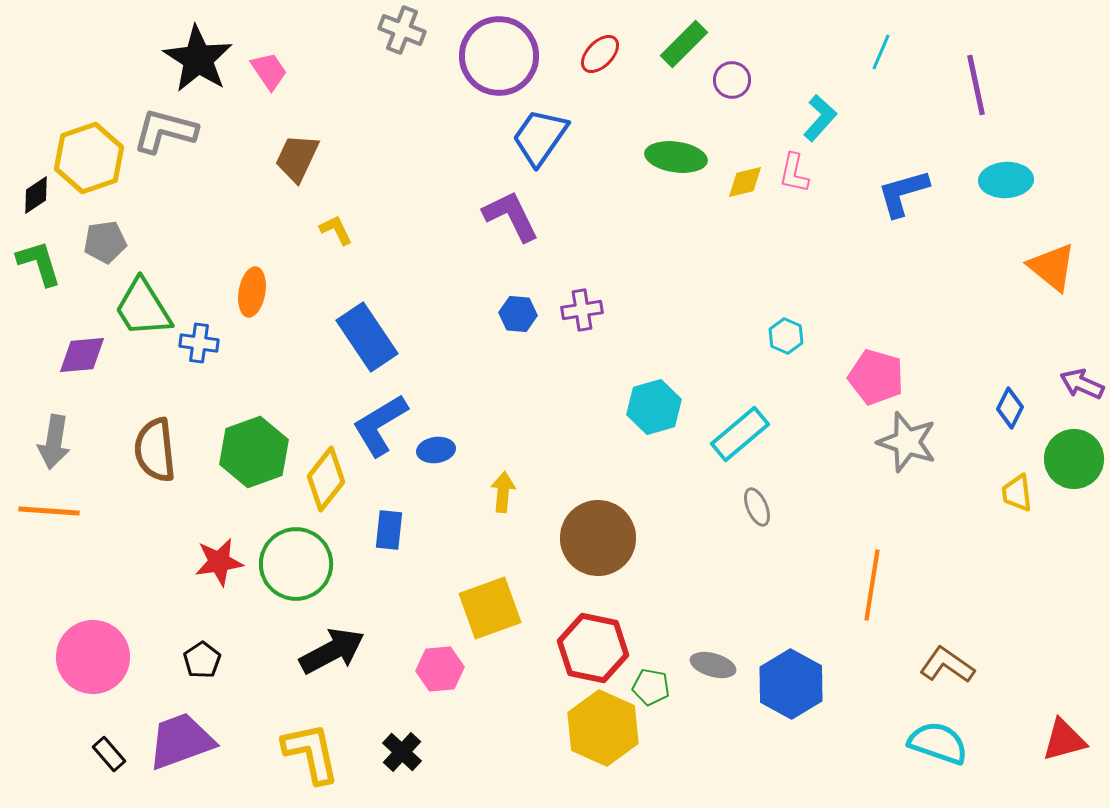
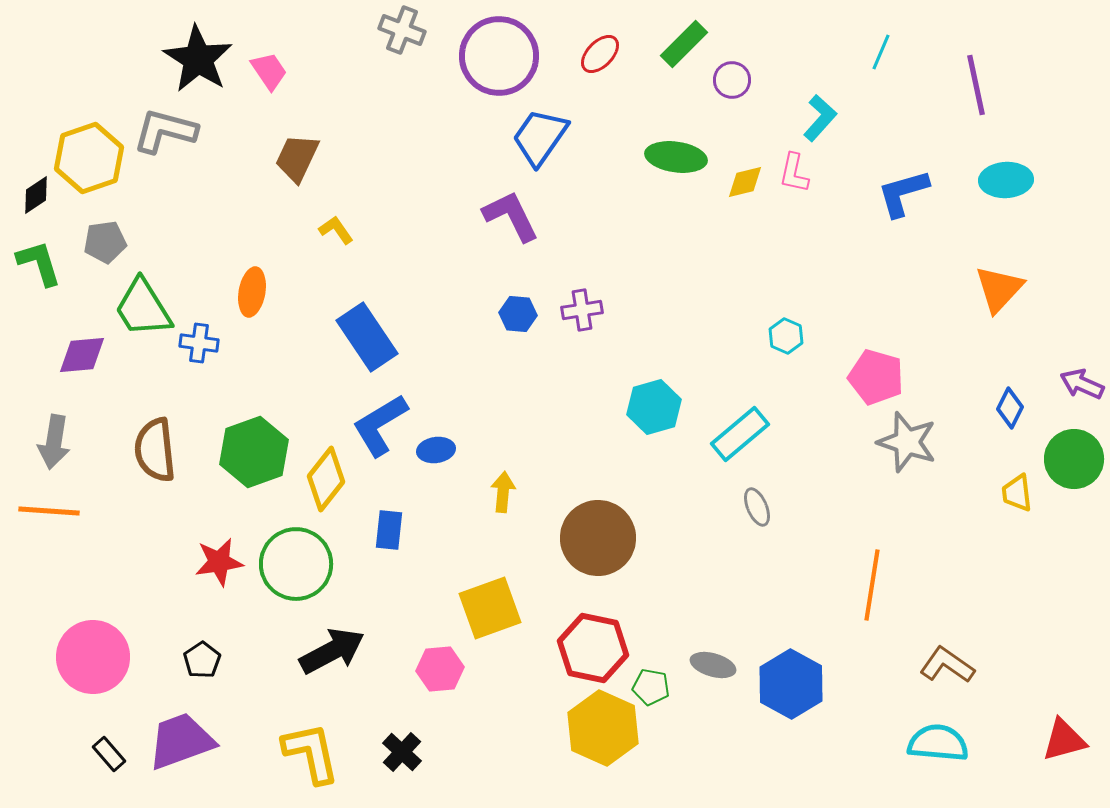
yellow L-shape at (336, 230): rotated 9 degrees counterclockwise
orange triangle at (1052, 267): moved 53 px left, 22 px down; rotated 34 degrees clockwise
cyan semicircle at (938, 743): rotated 14 degrees counterclockwise
